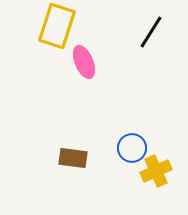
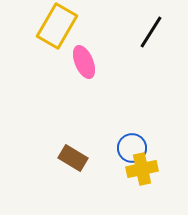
yellow rectangle: rotated 12 degrees clockwise
brown rectangle: rotated 24 degrees clockwise
yellow cross: moved 14 px left, 2 px up; rotated 12 degrees clockwise
